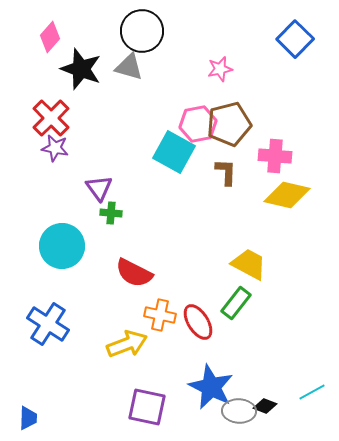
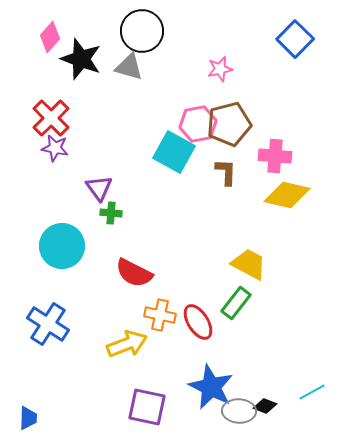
black star: moved 10 px up
